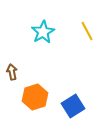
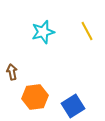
cyan star: rotated 15 degrees clockwise
orange hexagon: rotated 10 degrees clockwise
